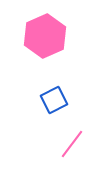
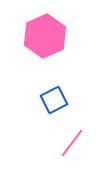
pink line: moved 1 px up
